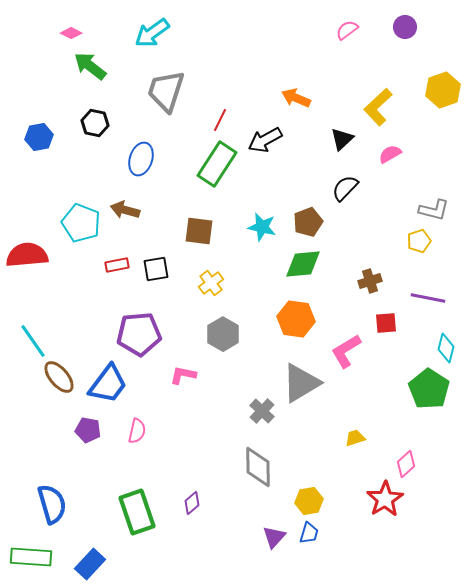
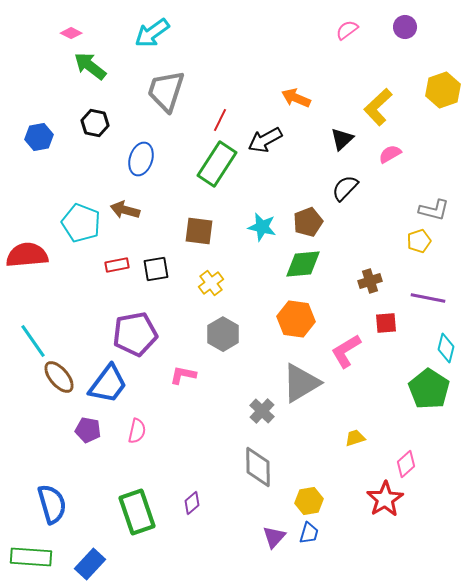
purple pentagon at (139, 334): moved 4 px left; rotated 6 degrees counterclockwise
